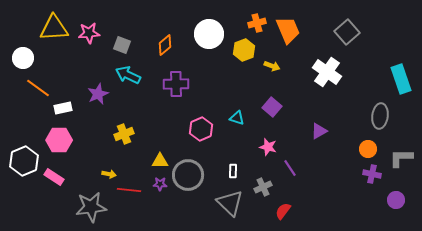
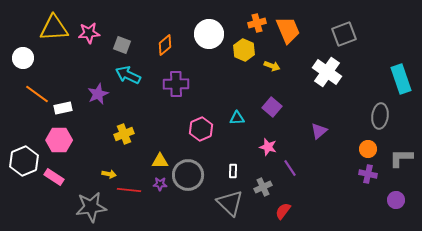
gray square at (347, 32): moved 3 px left, 2 px down; rotated 20 degrees clockwise
yellow hexagon at (244, 50): rotated 15 degrees counterclockwise
orange line at (38, 88): moved 1 px left, 6 px down
cyan triangle at (237, 118): rotated 21 degrees counterclockwise
purple triangle at (319, 131): rotated 12 degrees counterclockwise
purple cross at (372, 174): moved 4 px left
